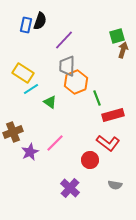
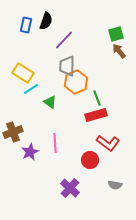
black semicircle: moved 6 px right
green square: moved 1 px left, 2 px up
brown arrow: moved 4 px left, 1 px down; rotated 56 degrees counterclockwise
red rectangle: moved 17 px left
pink line: rotated 48 degrees counterclockwise
